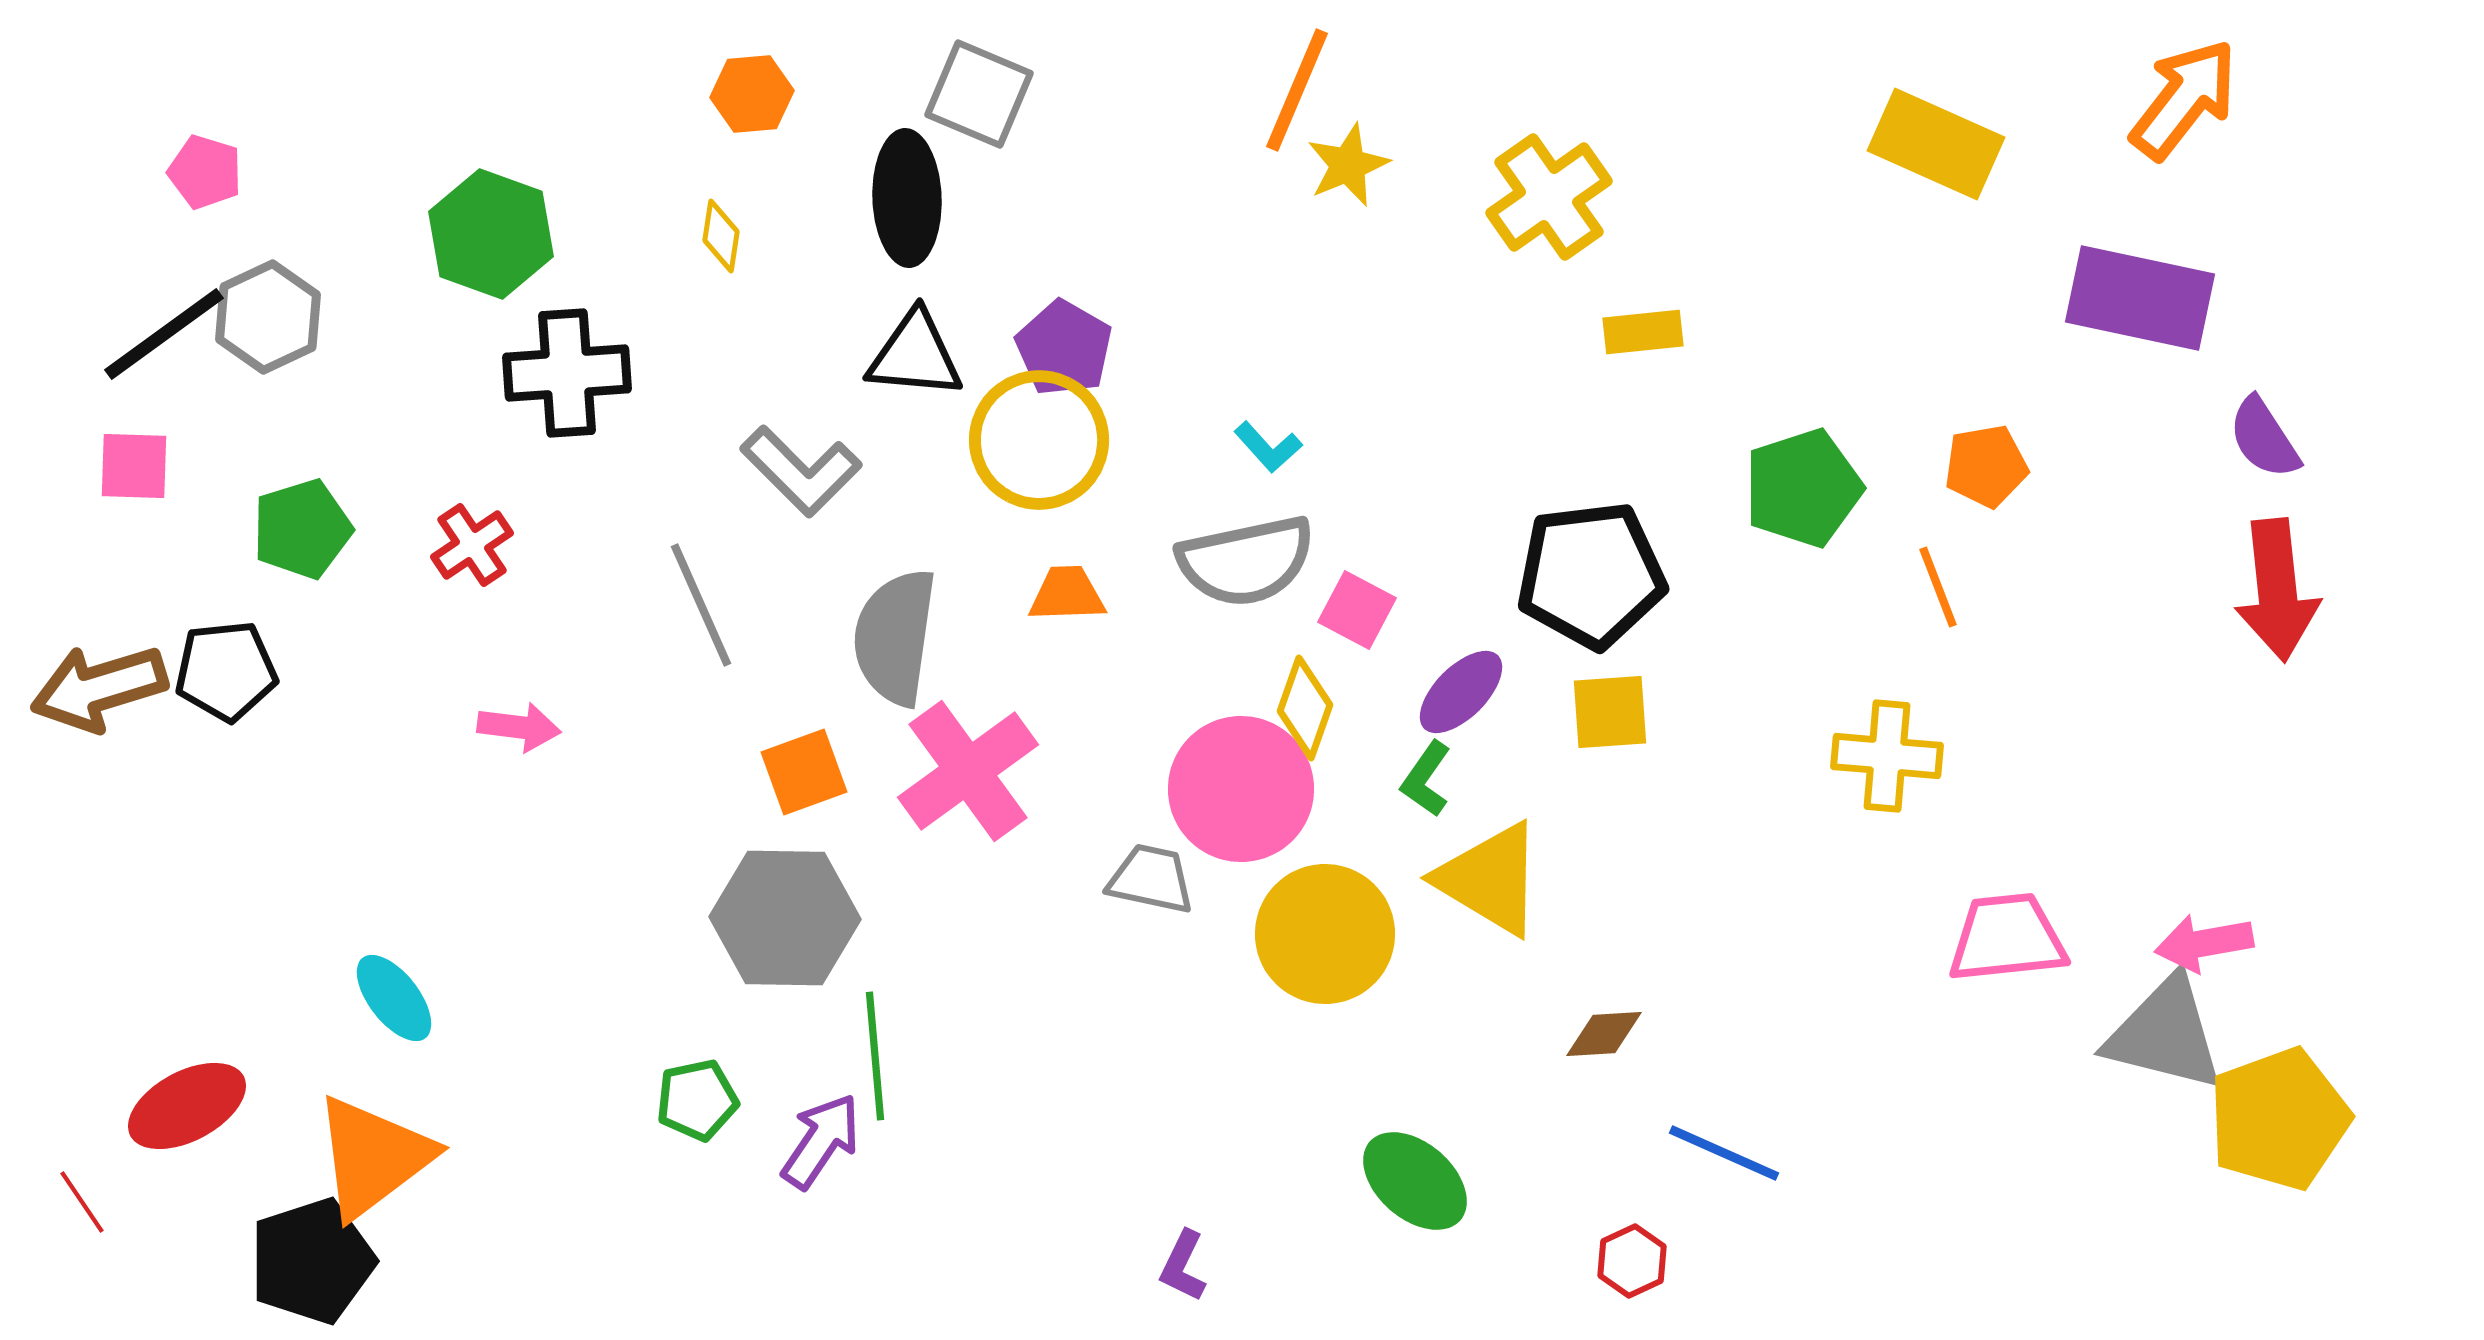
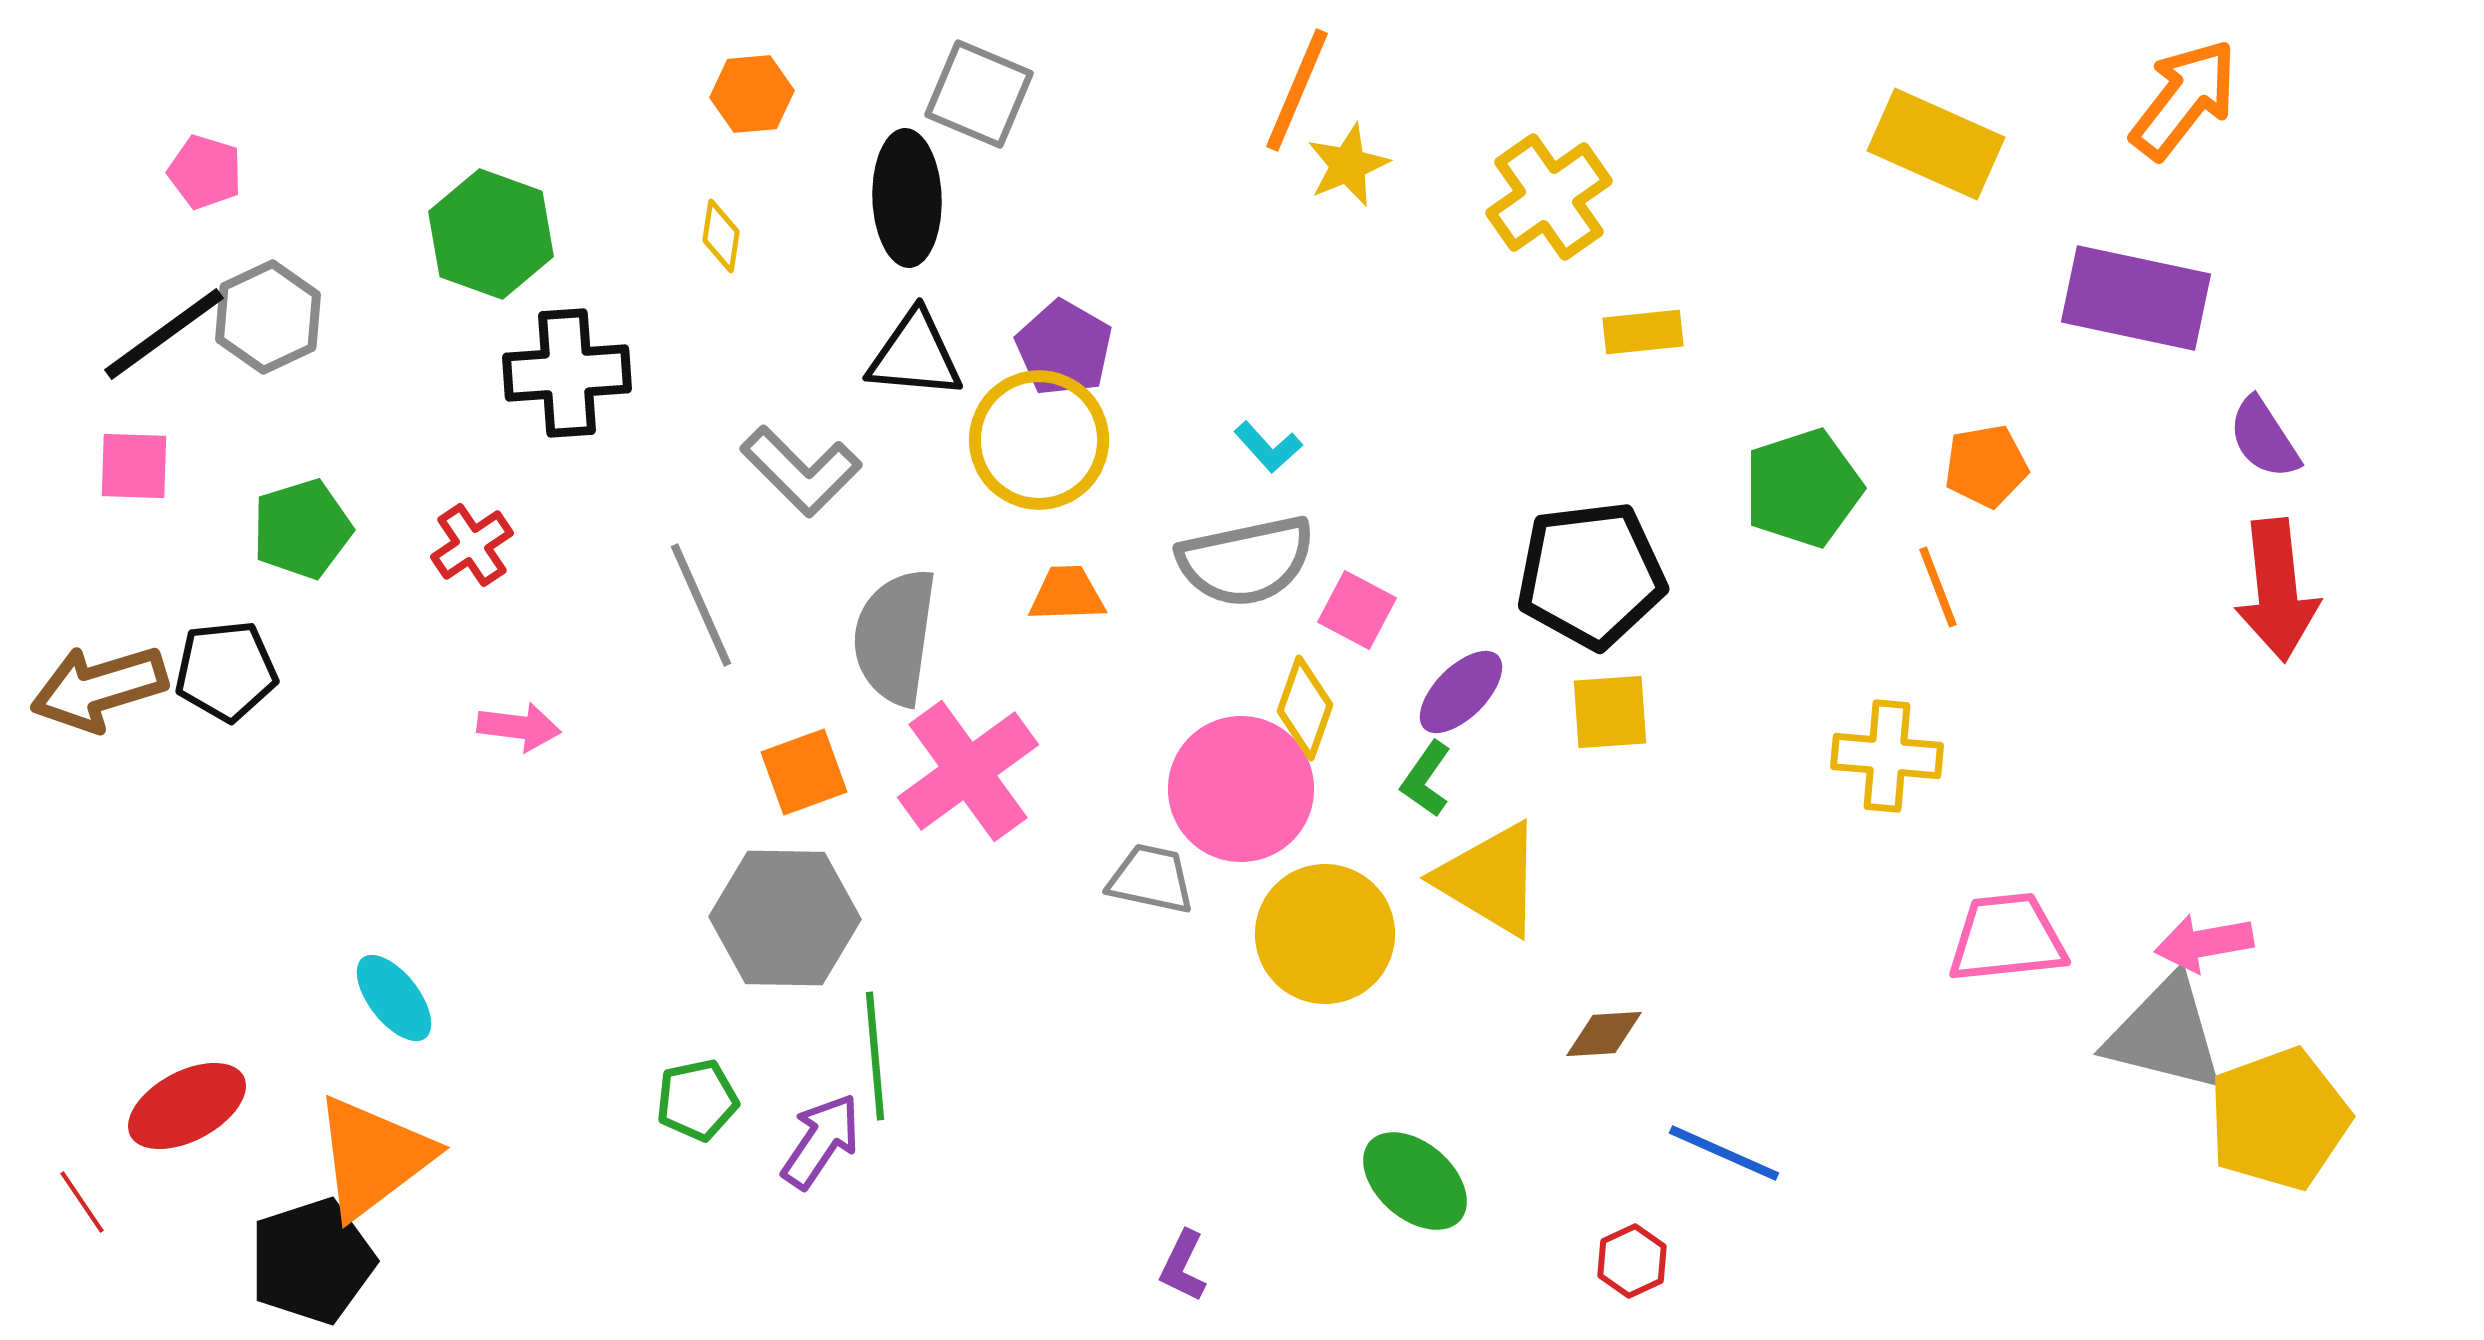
purple rectangle at (2140, 298): moved 4 px left
